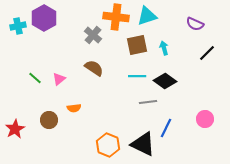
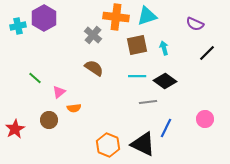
pink triangle: moved 13 px down
